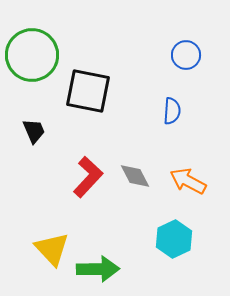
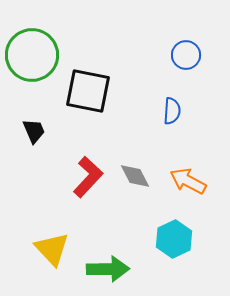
green arrow: moved 10 px right
